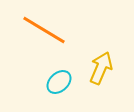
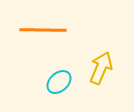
orange line: moved 1 px left; rotated 30 degrees counterclockwise
